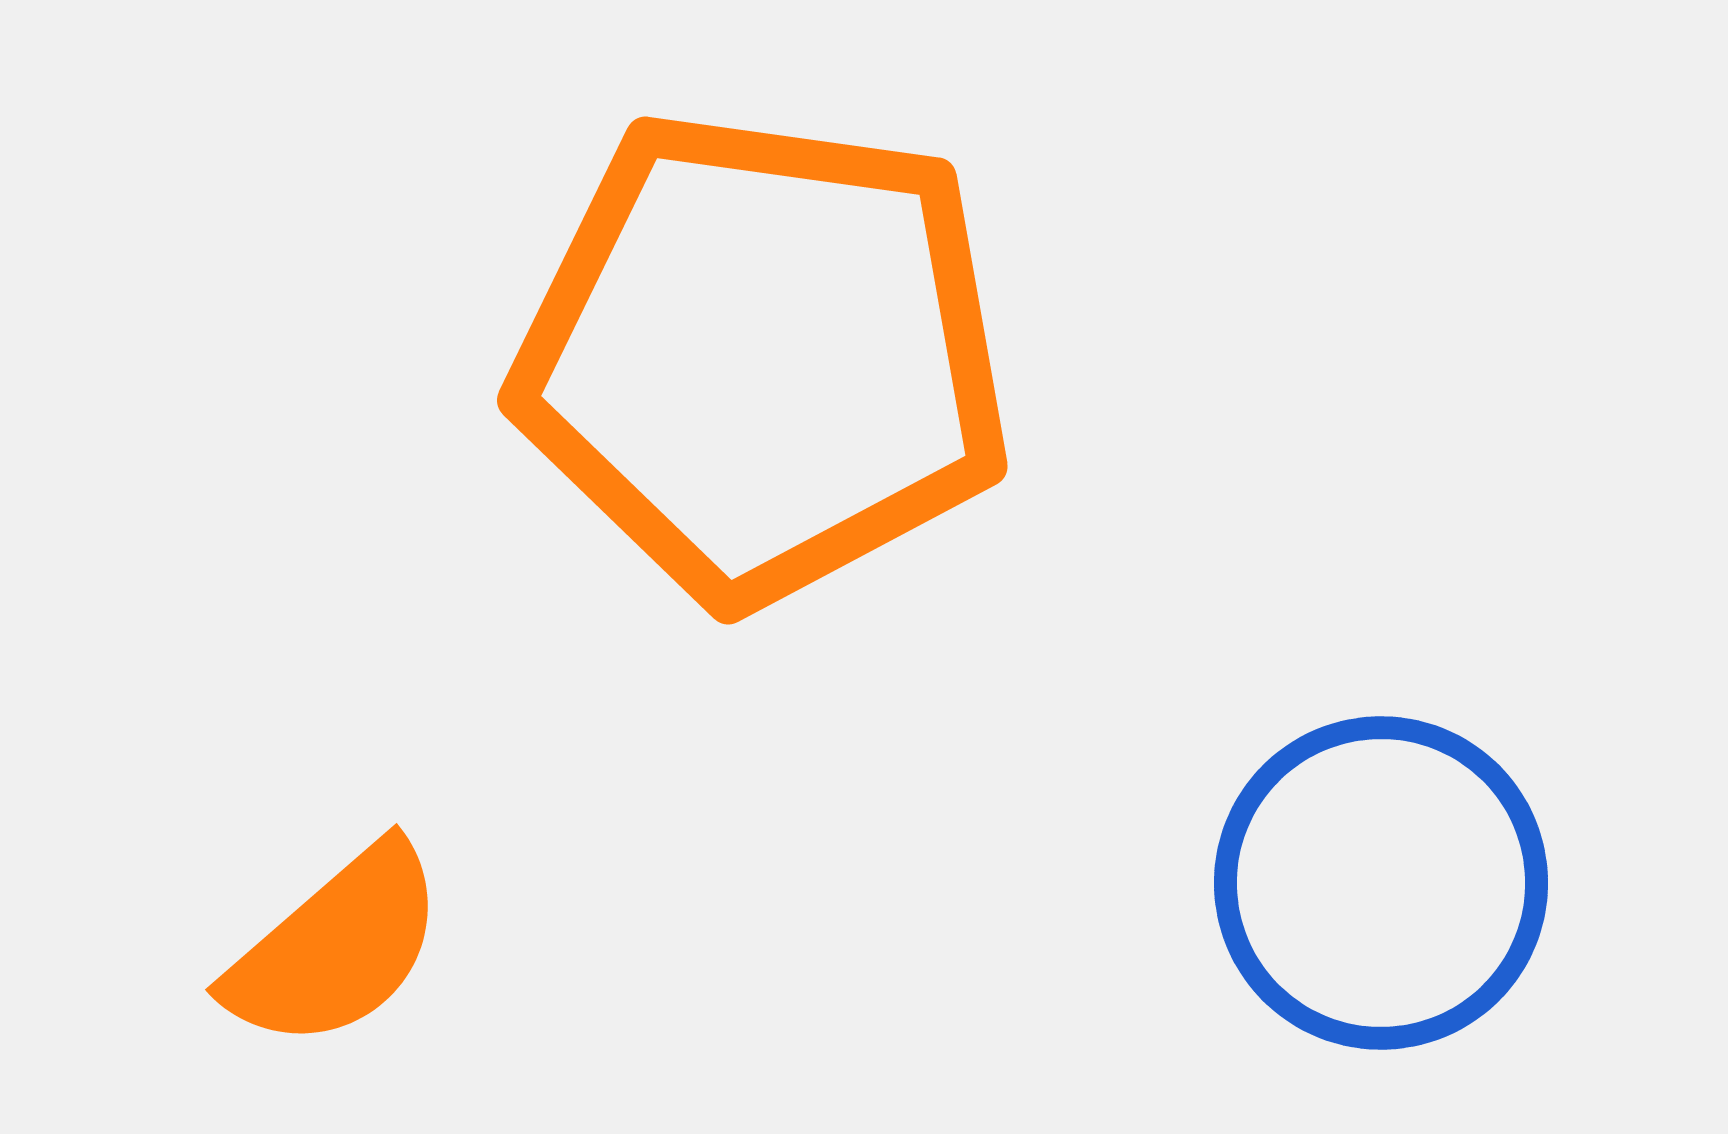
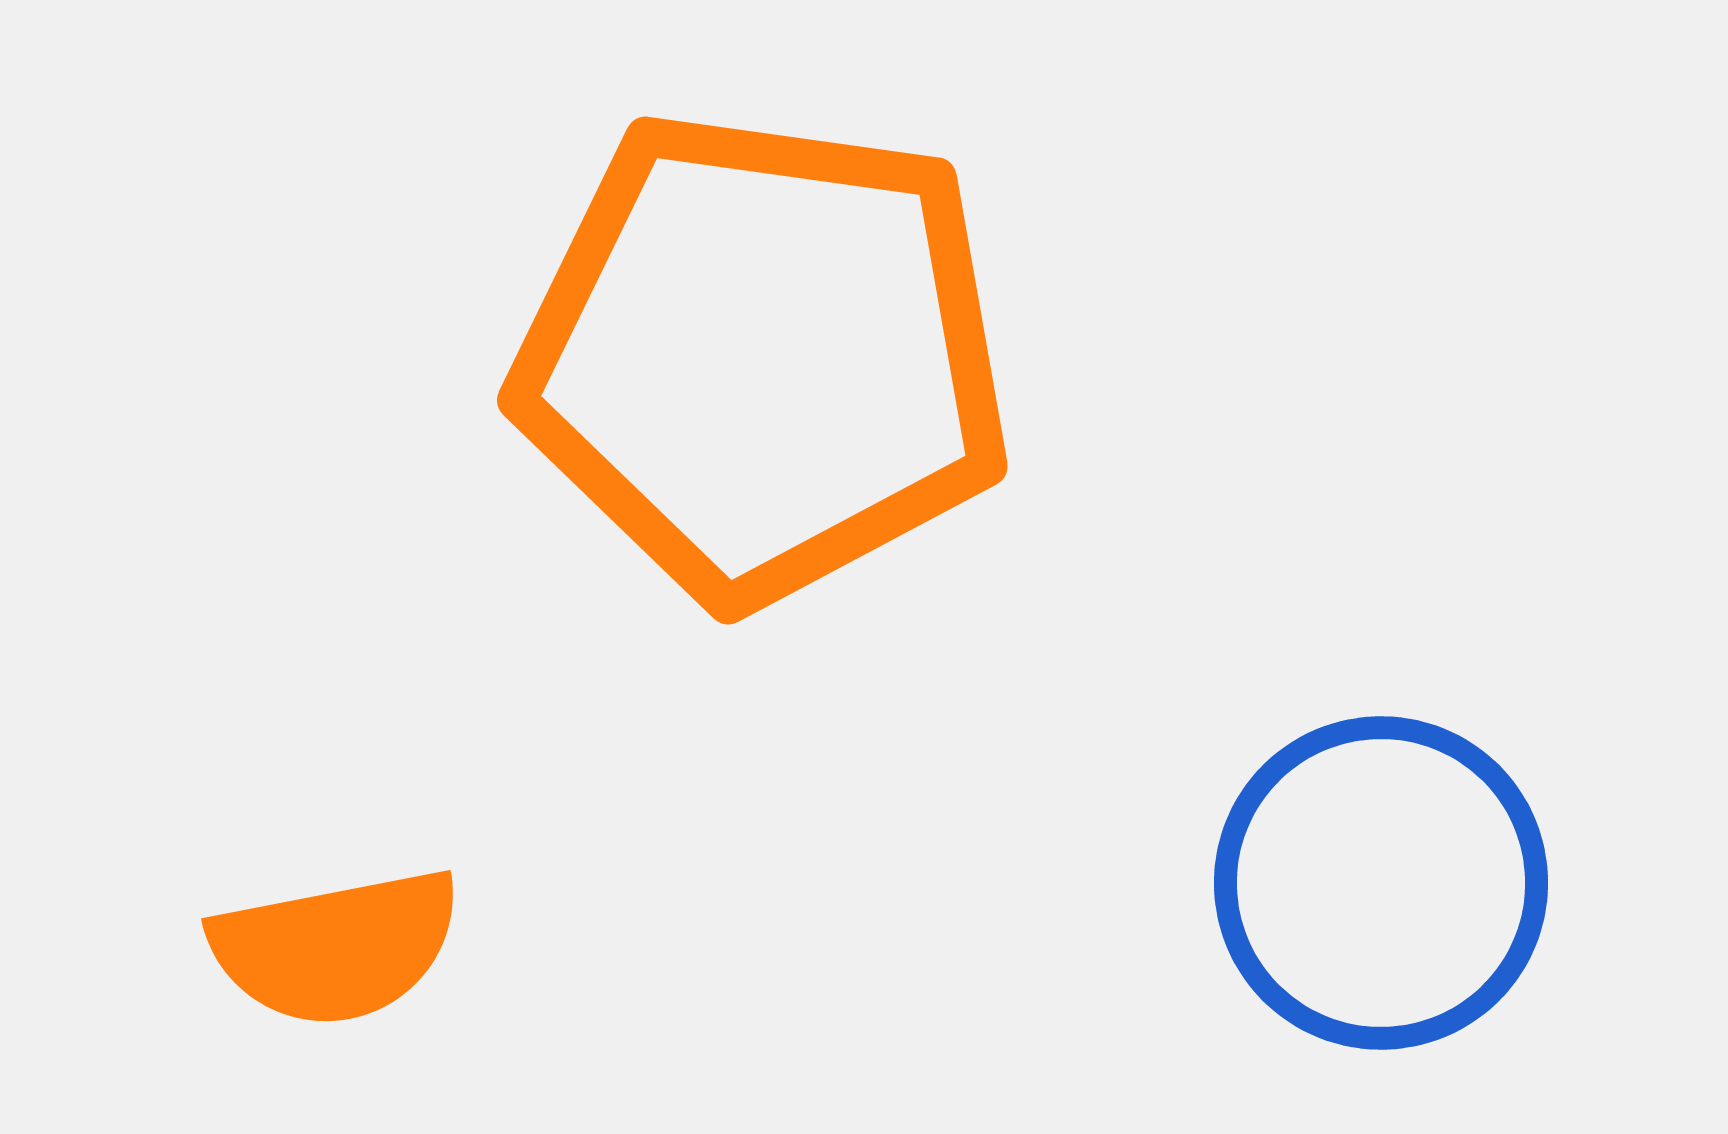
orange semicircle: rotated 30 degrees clockwise
